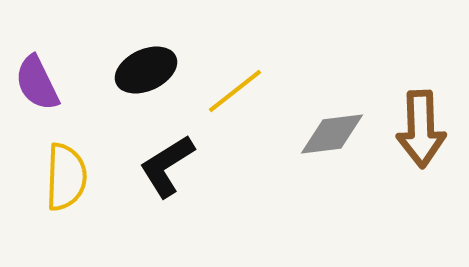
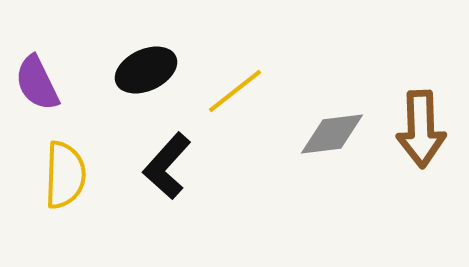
black L-shape: rotated 16 degrees counterclockwise
yellow semicircle: moved 1 px left, 2 px up
